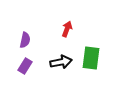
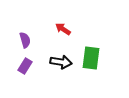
red arrow: moved 4 px left; rotated 77 degrees counterclockwise
purple semicircle: rotated 28 degrees counterclockwise
black arrow: rotated 20 degrees clockwise
